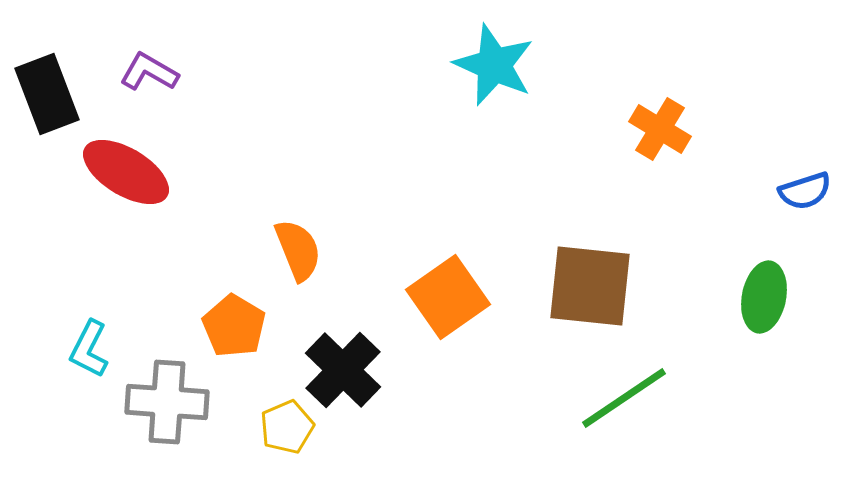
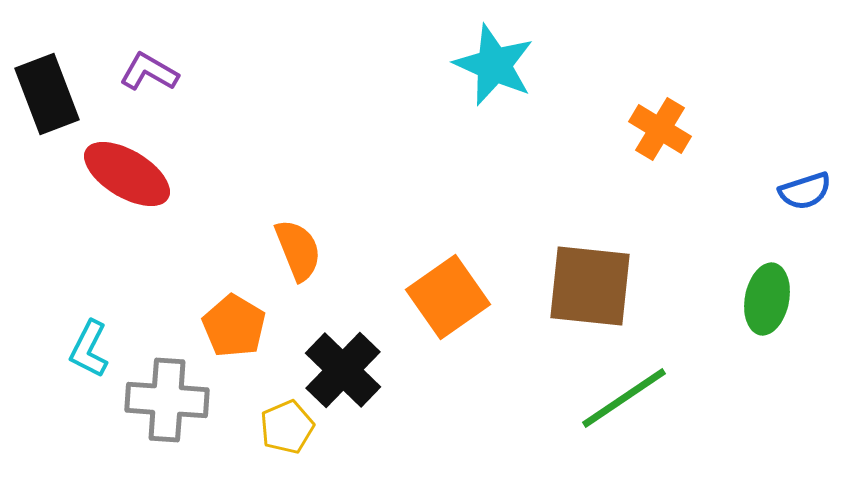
red ellipse: moved 1 px right, 2 px down
green ellipse: moved 3 px right, 2 px down
gray cross: moved 2 px up
